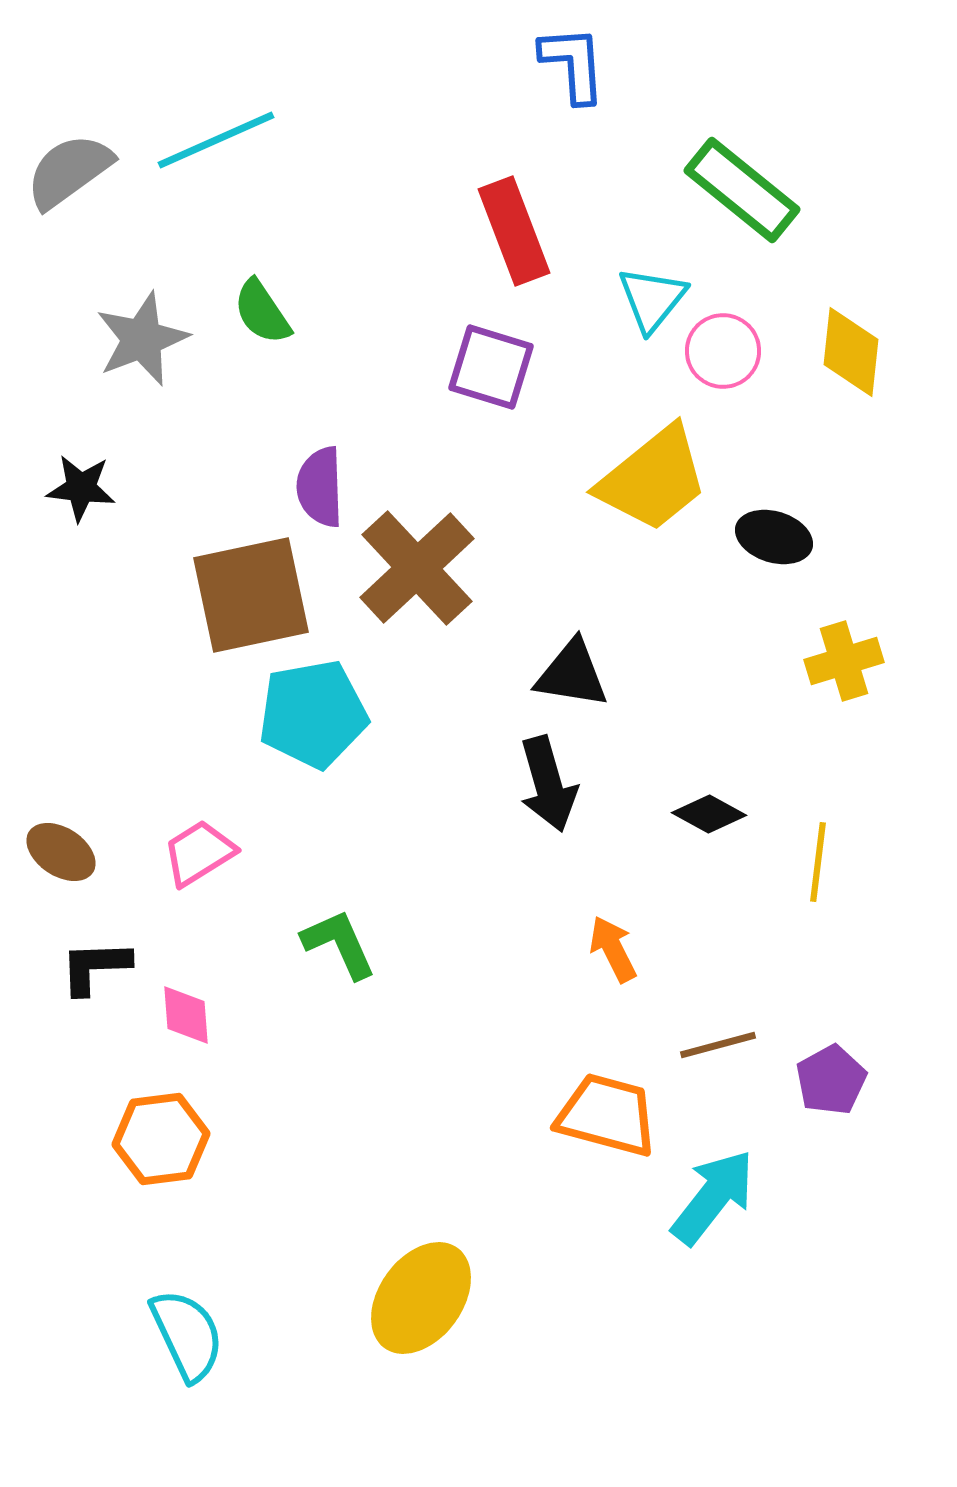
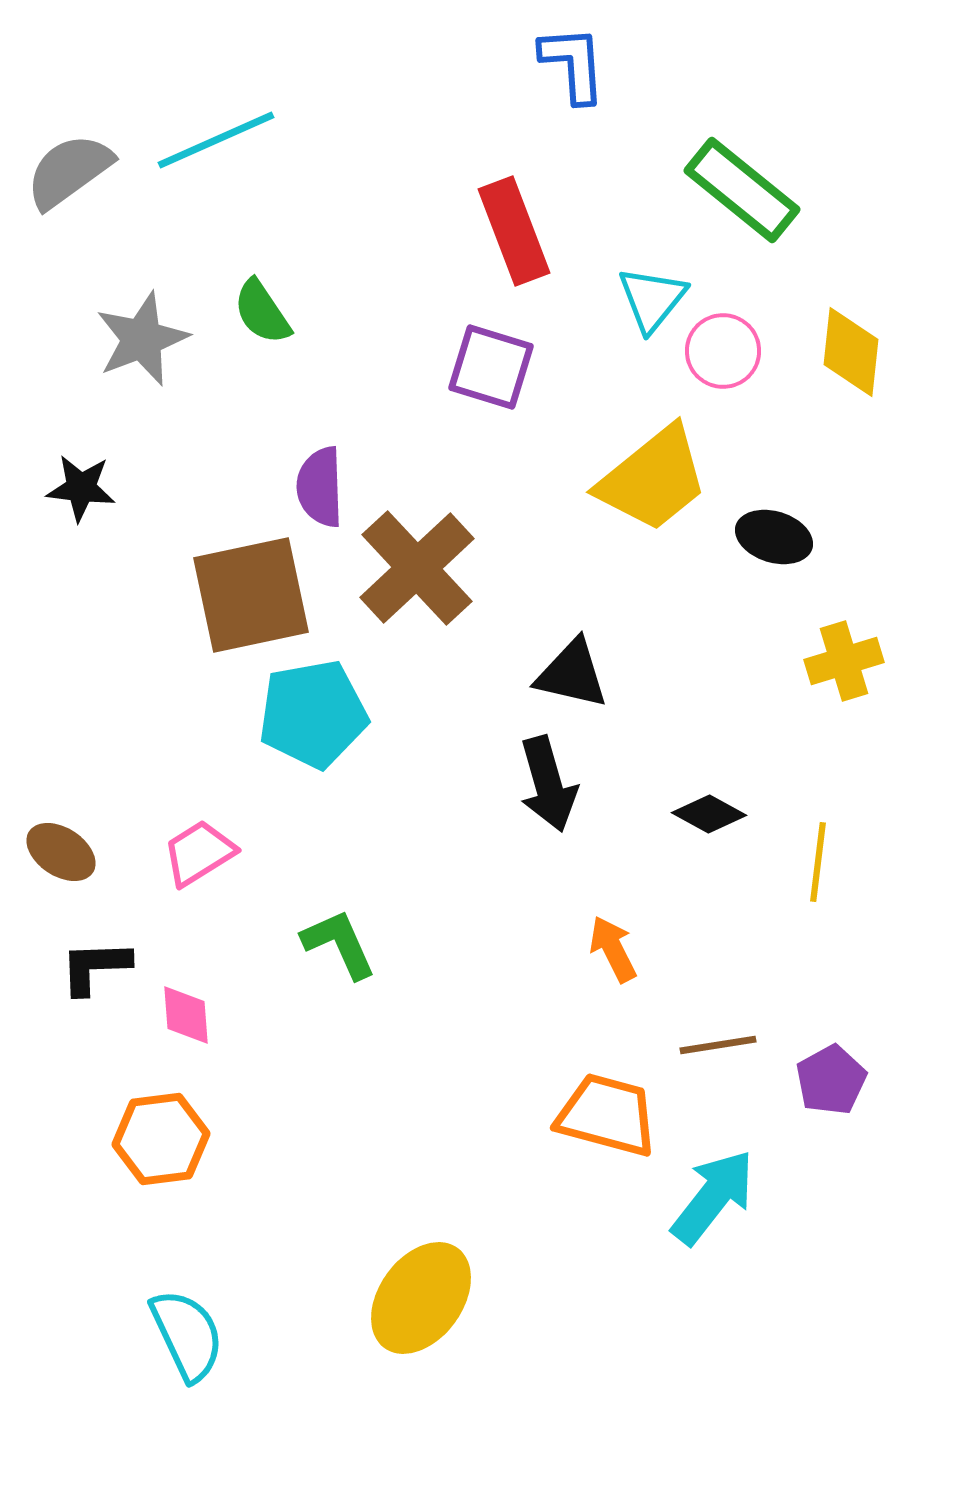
black triangle: rotated 4 degrees clockwise
brown line: rotated 6 degrees clockwise
